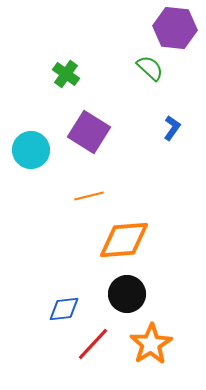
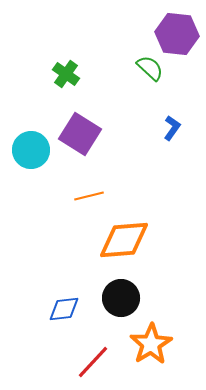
purple hexagon: moved 2 px right, 6 px down
purple square: moved 9 px left, 2 px down
black circle: moved 6 px left, 4 px down
red line: moved 18 px down
